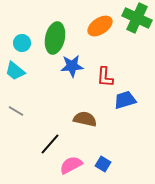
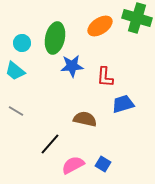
green cross: rotated 8 degrees counterclockwise
blue trapezoid: moved 2 px left, 4 px down
pink semicircle: moved 2 px right
